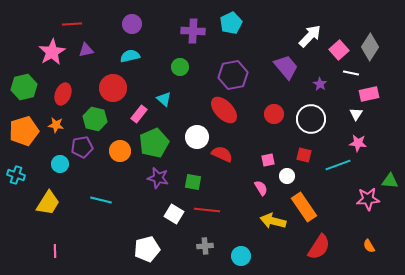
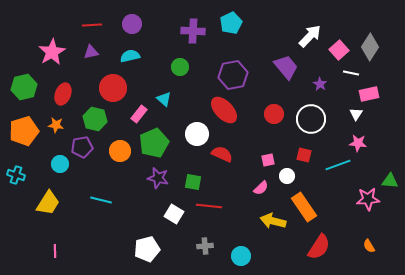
red line at (72, 24): moved 20 px right, 1 px down
purple triangle at (86, 50): moved 5 px right, 2 px down
white circle at (197, 137): moved 3 px up
pink semicircle at (261, 188): rotated 77 degrees clockwise
red line at (207, 210): moved 2 px right, 4 px up
